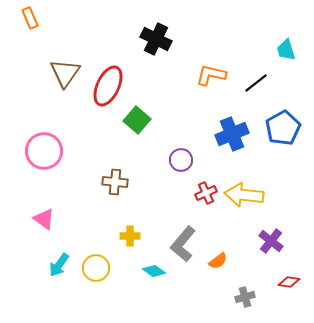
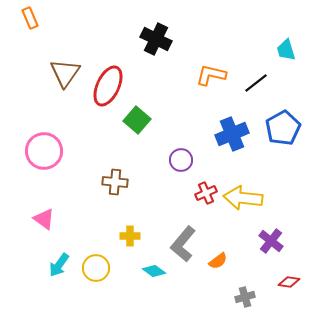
yellow arrow: moved 1 px left, 3 px down
